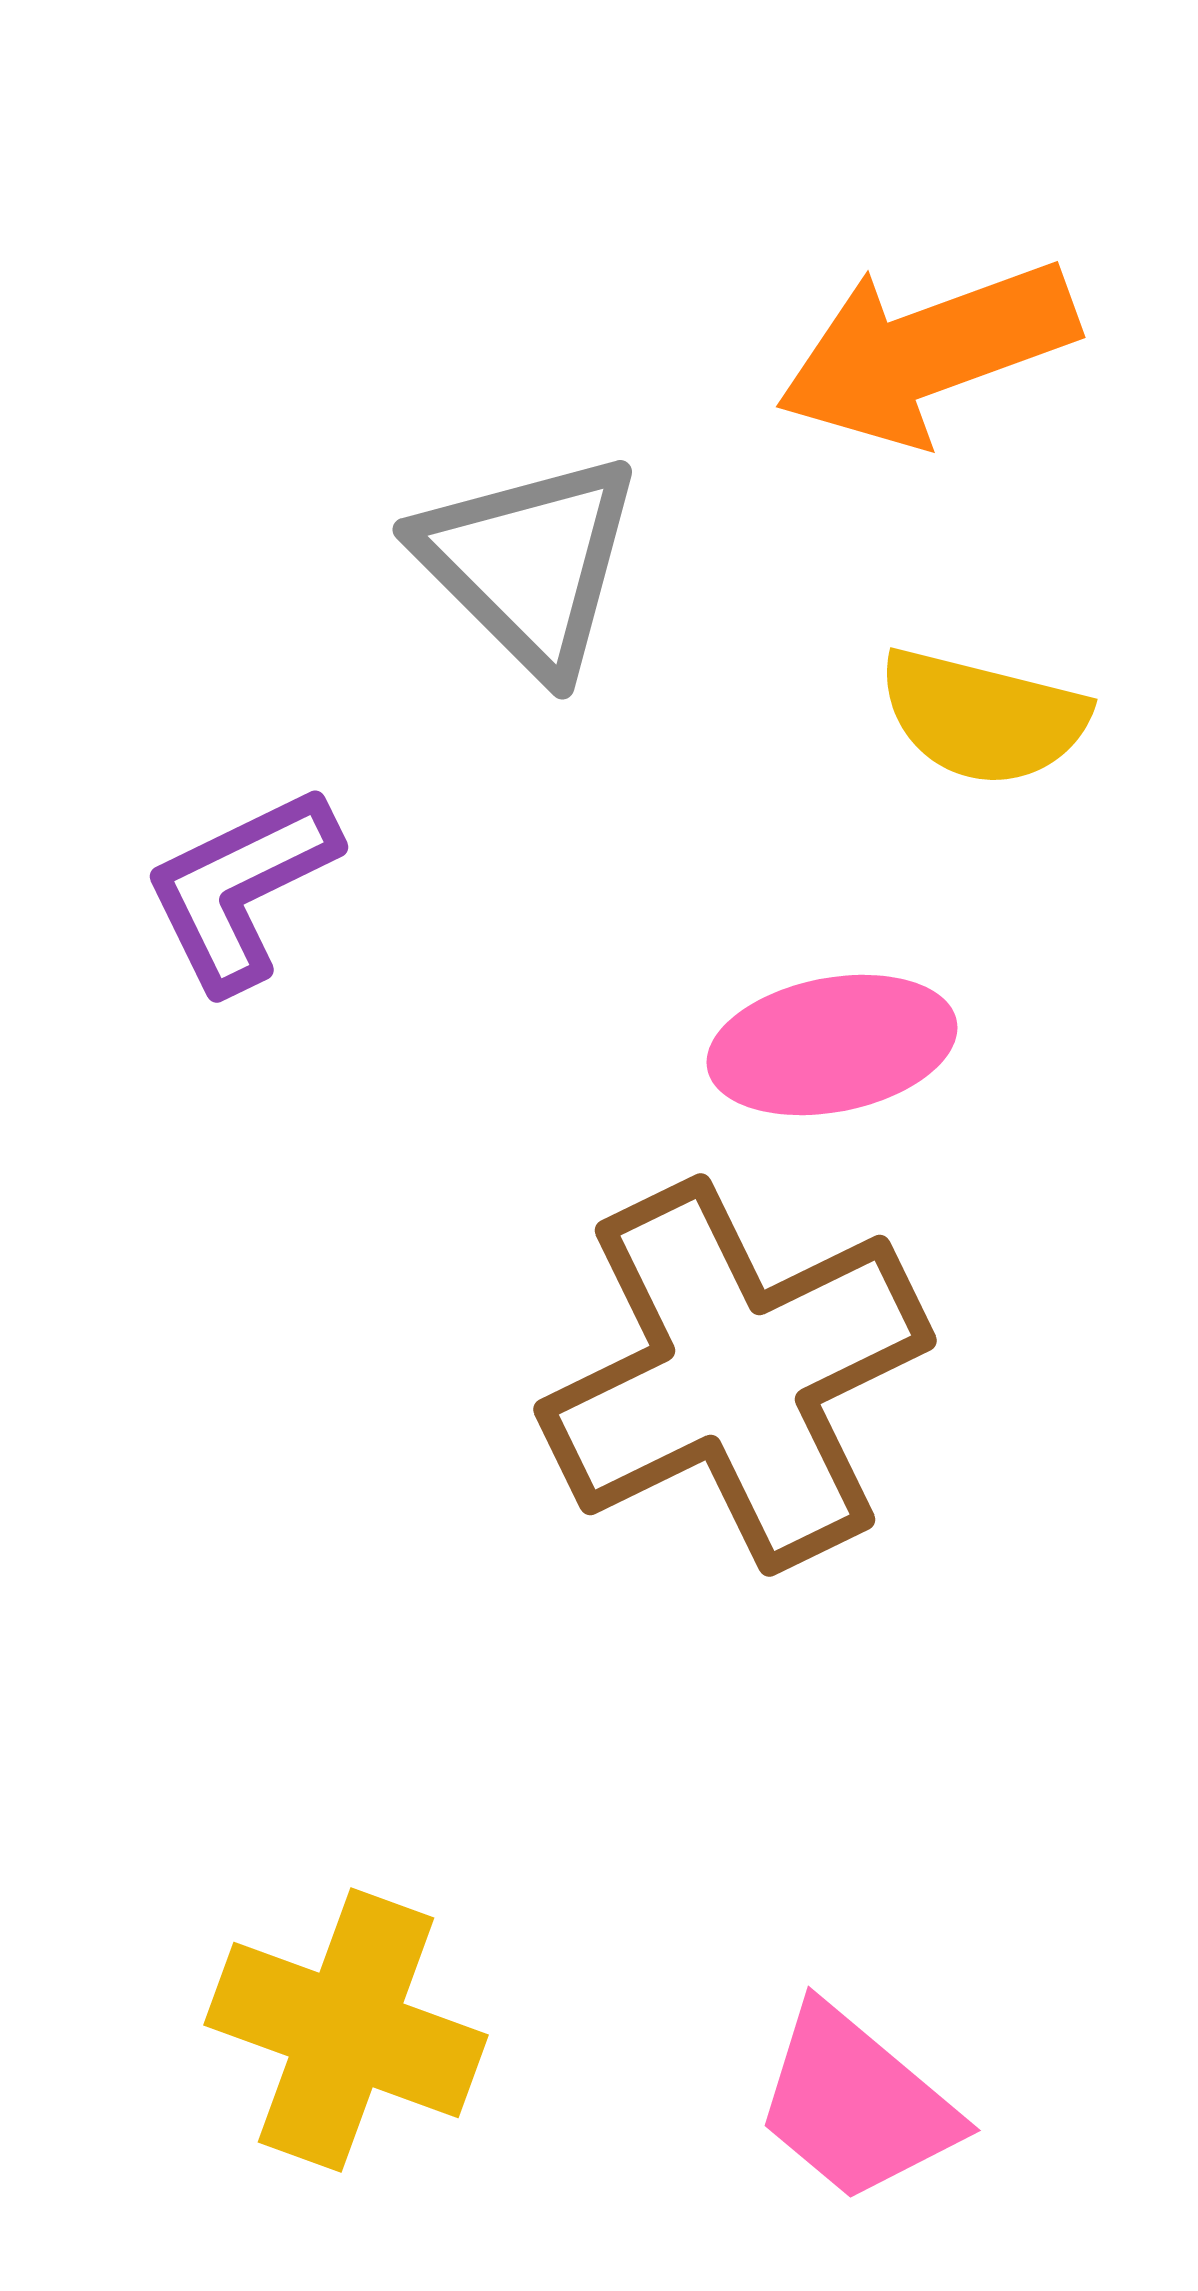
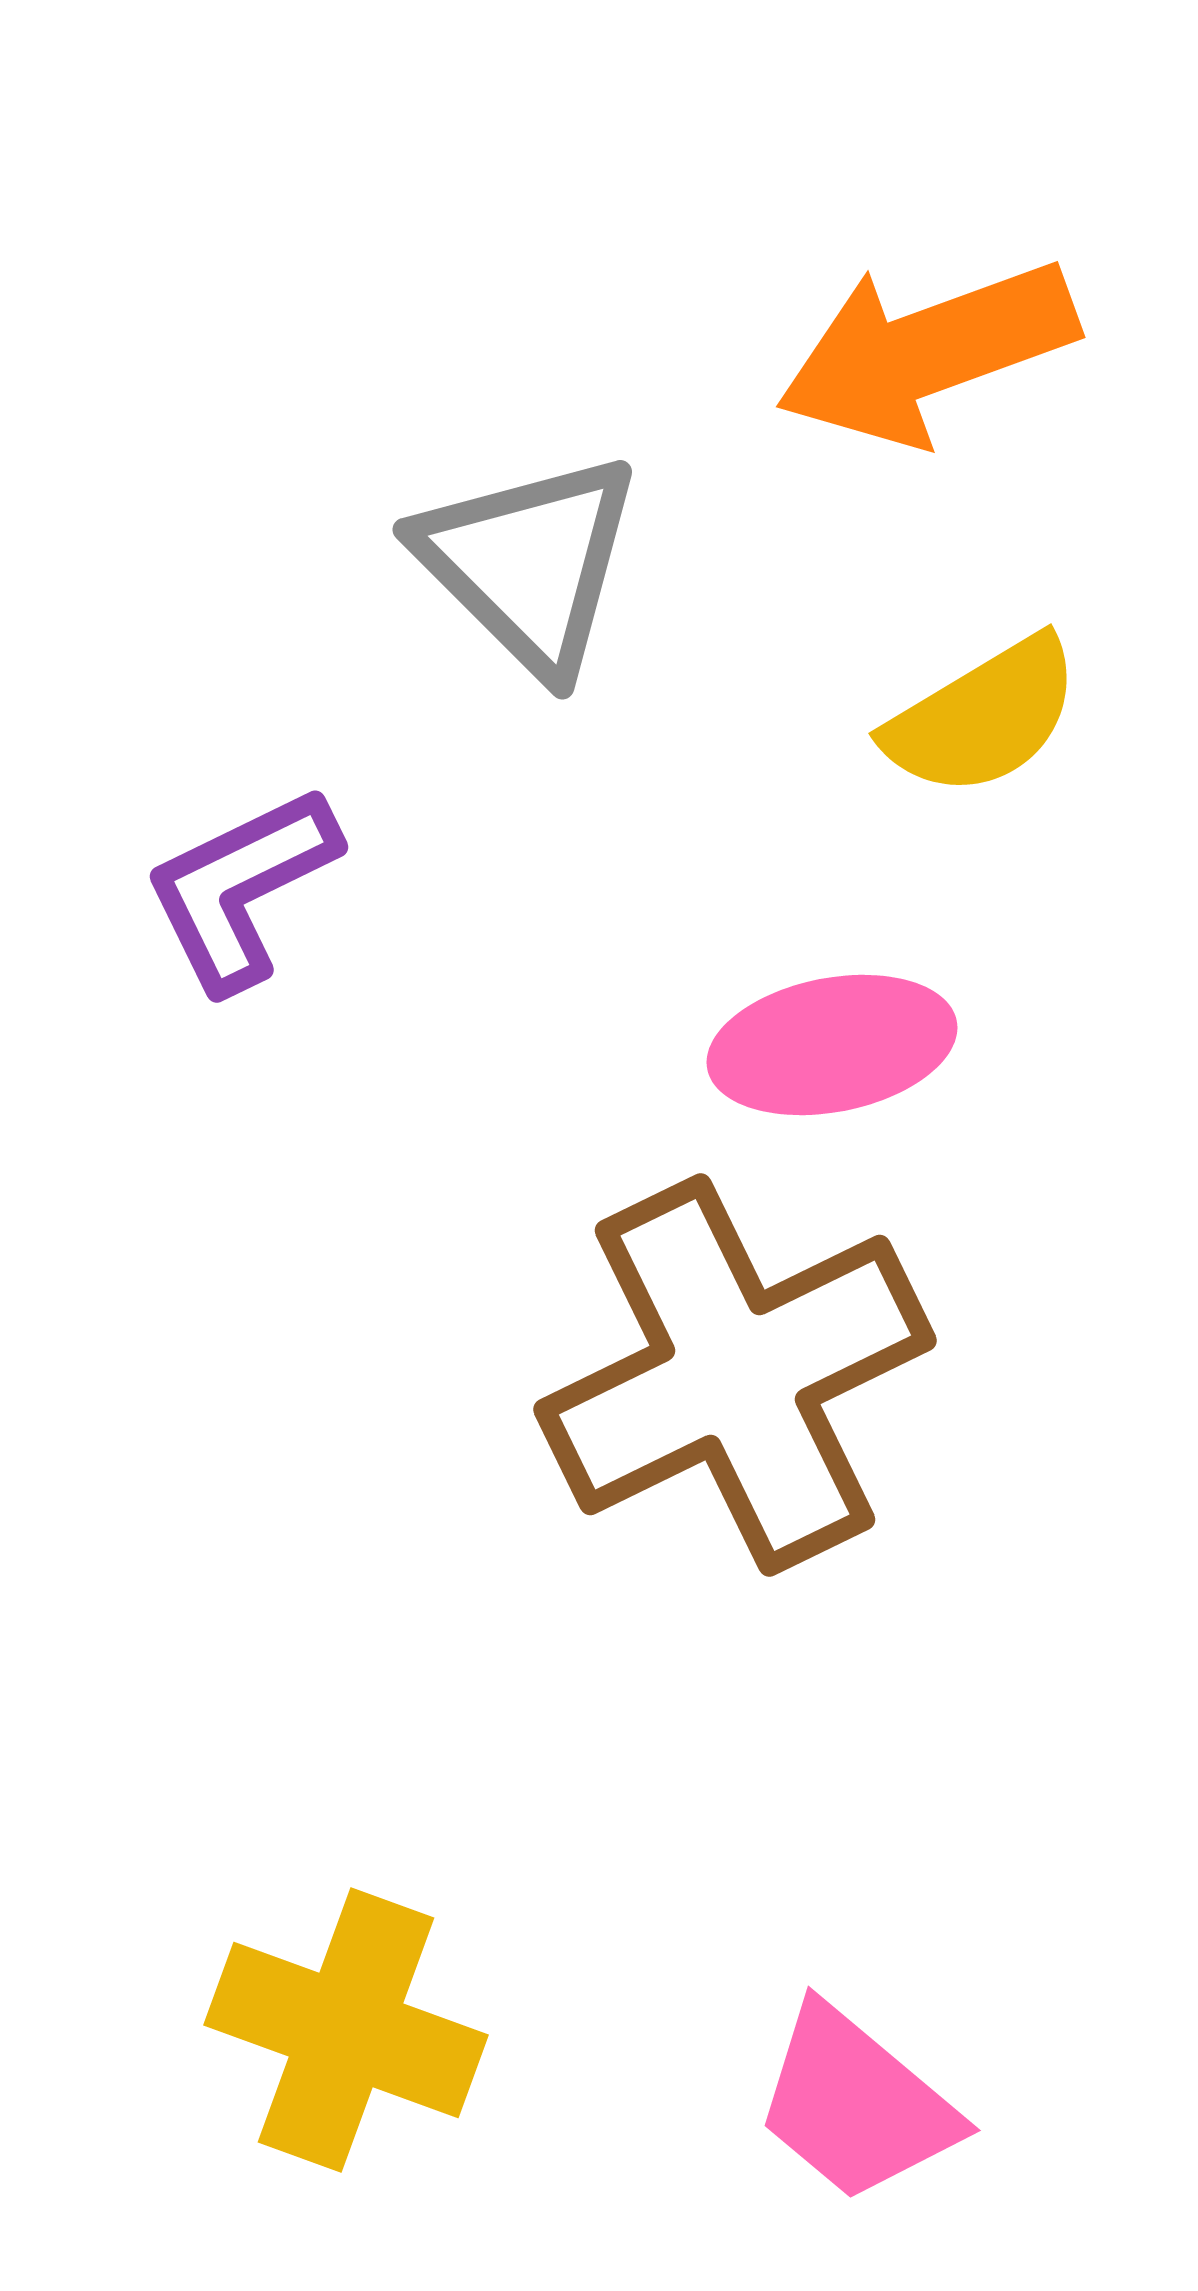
yellow semicircle: rotated 45 degrees counterclockwise
